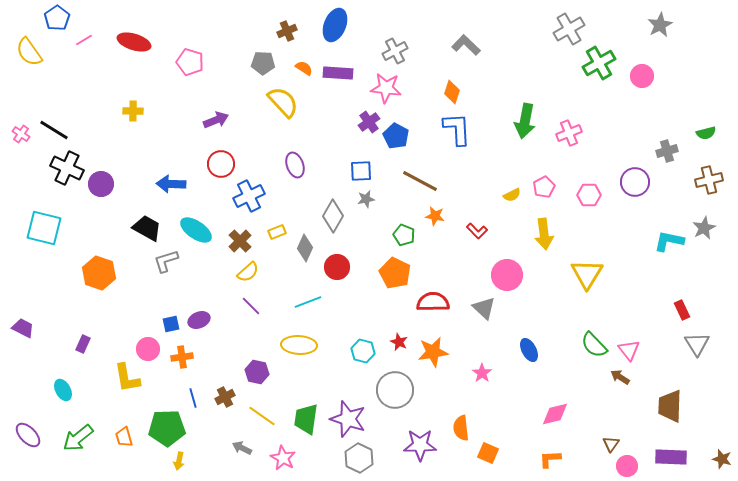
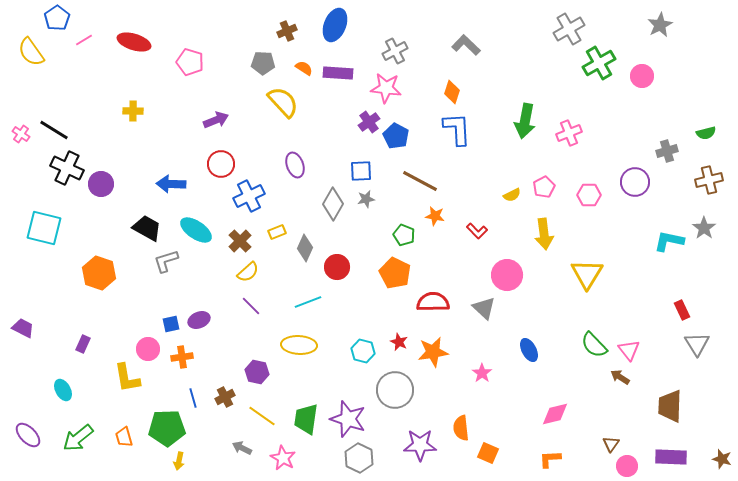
yellow semicircle at (29, 52): moved 2 px right
gray diamond at (333, 216): moved 12 px up
gray star at (704, 228): rotated 10 degrees counterclockwise
